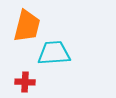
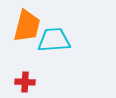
cyan trapezoid: moved 13 px up
